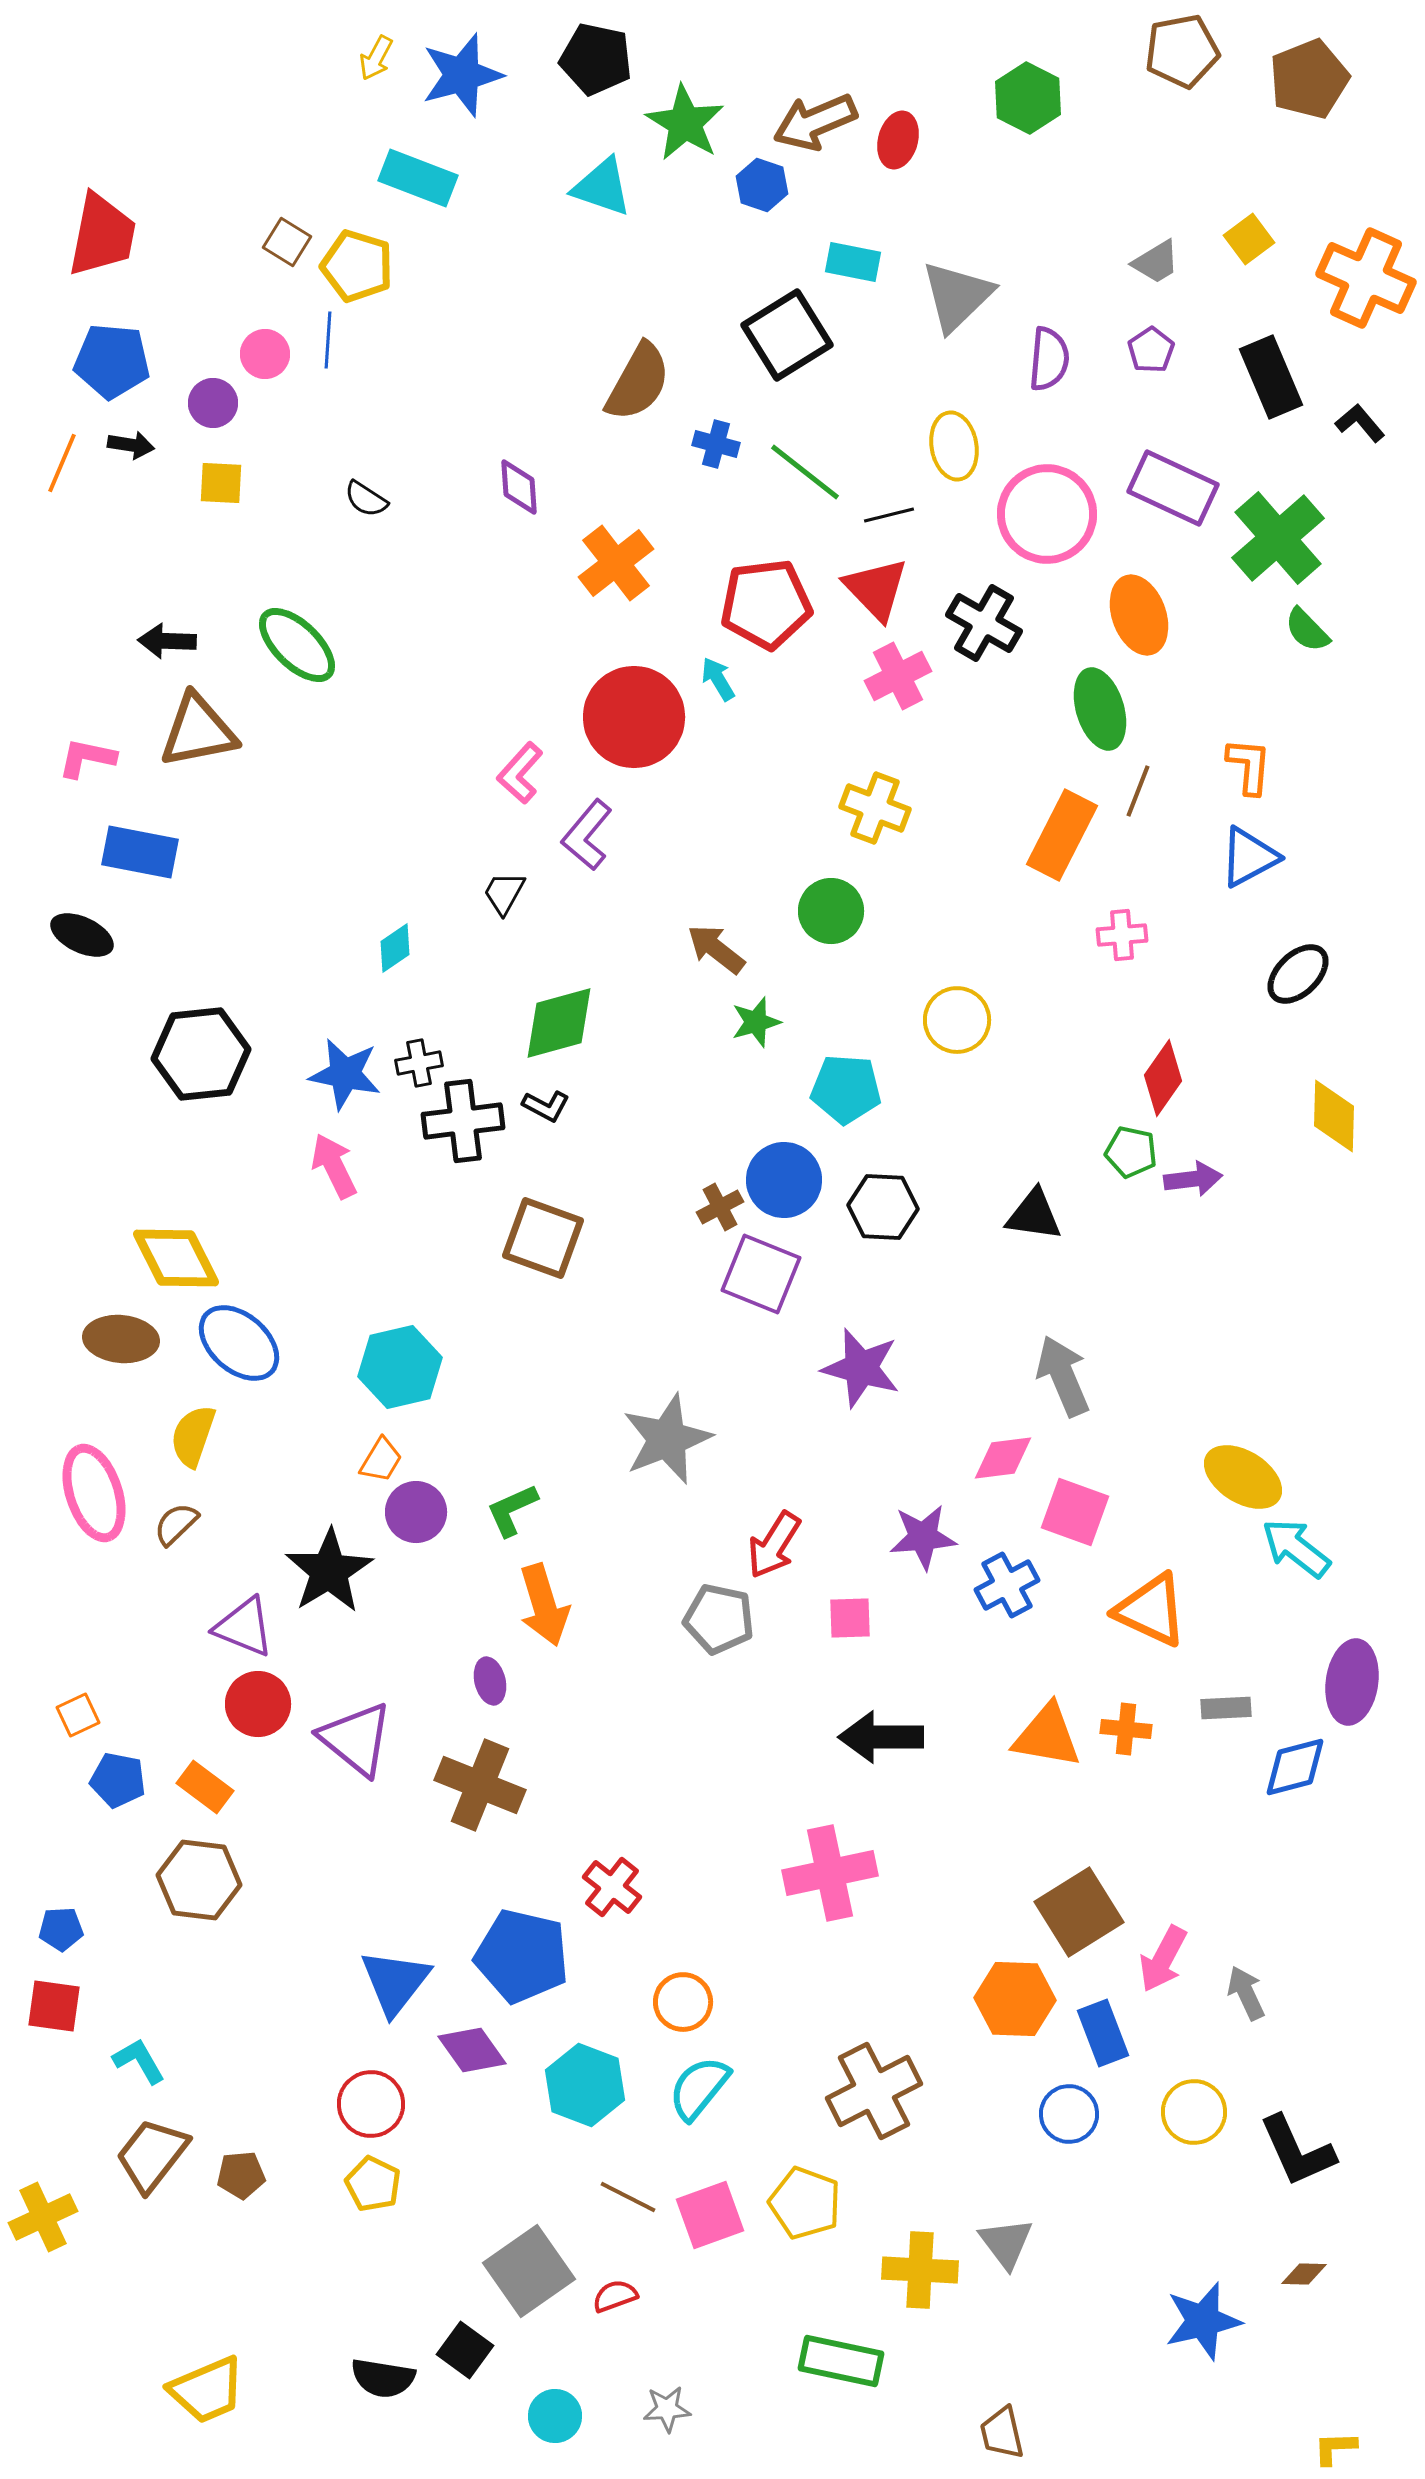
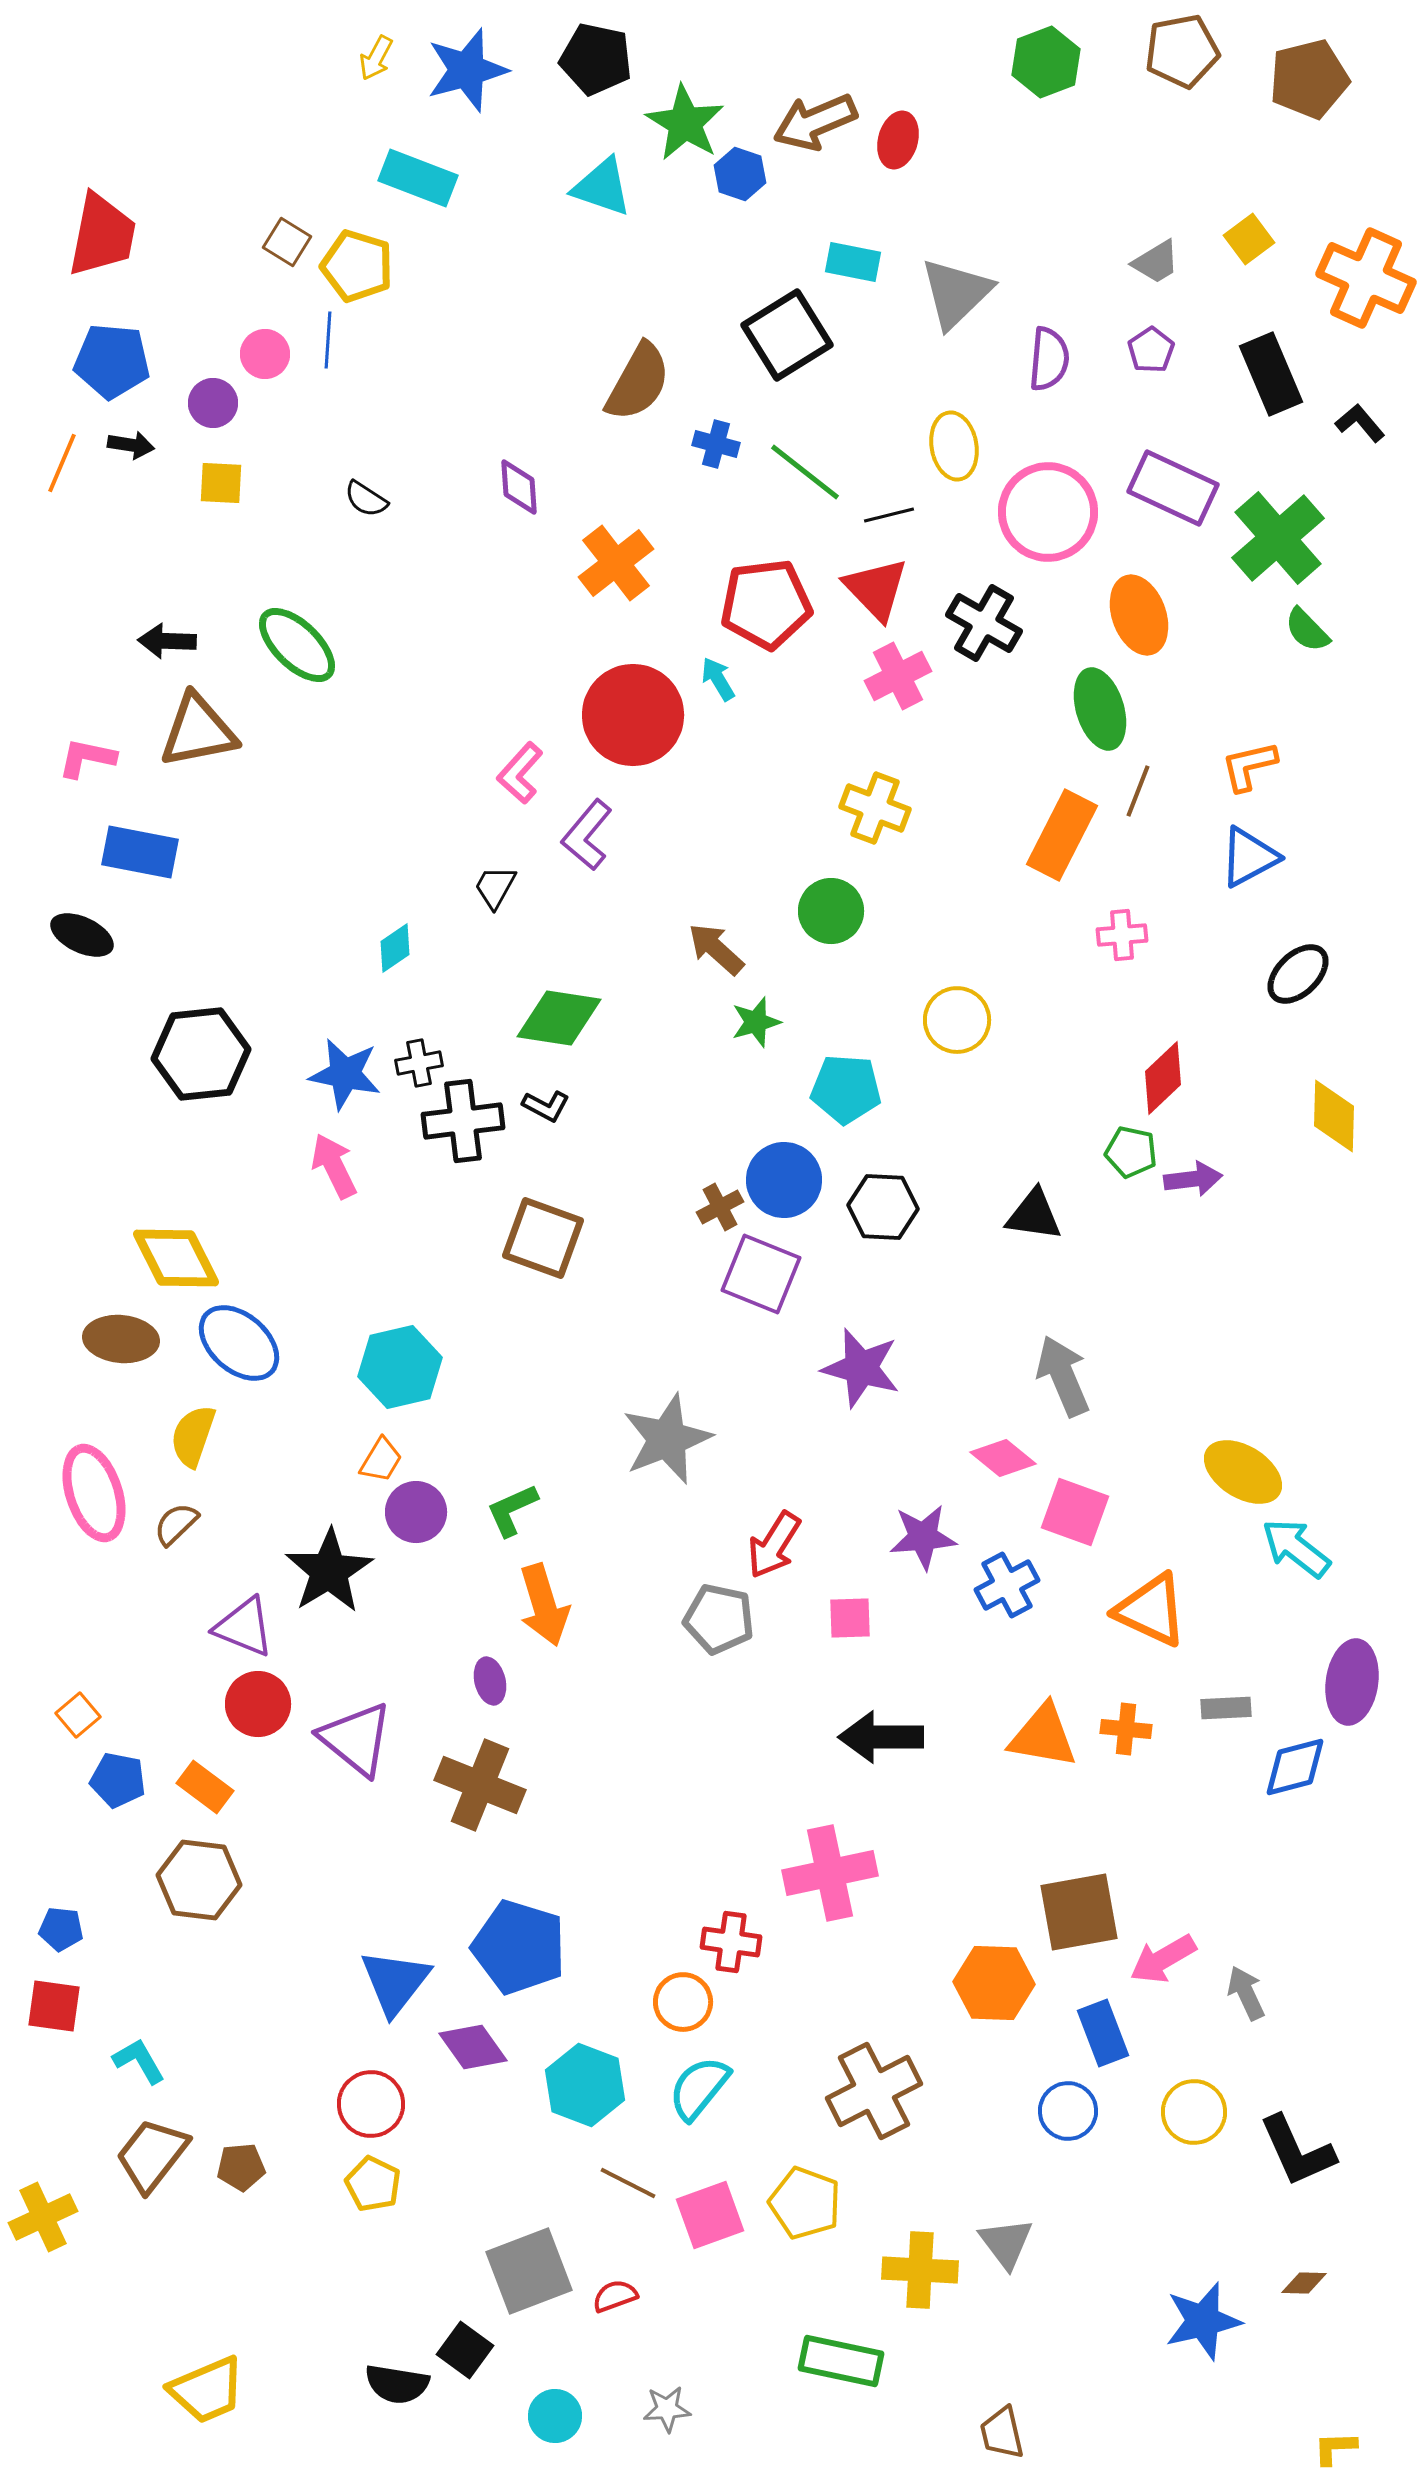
blue star at (462, 75): moved 5 px right, 5 px up
brown pentagon at (1309, 79): rotated 8 degrees clockwise
green hexagon at (1028, 98): moved 18 px right, 36 px up; rotated 12 degrees clockwise
blue hexagon at (762, 185): moved 22 px left, 11 px up
gray triangle at (957, 296): moved 1 px left, 3 px up
black rectangle at (1271, 377): moved 3 px up
pink circle at (1047, 514): moved 1 px right, 2 px up
red circle at (634, 717): moved 1 px left, 2 px up
orange L-shape at (1249, 766): rotated 108 degrees counterclockwise
black trapezoid at (504, 893): moved 9 px left, 6 px up
brown arrow at (716, 949): rotated 4 degrees clockwise
green diamond at (559, 1023): moved 5 px up; rotated 24 degrees clockwise
red diamond at (1163, 1078): rotated 12 degrees clockwise
pink diamond at (1003, 1458): rotated 46 degrees clockwise
yellow ellipse at (1243, 1477): moved 5 px up
orange square at (78, 1715): rotated 15 degrees counterclockwise
orange triangle at (1047, 1736): moved 4 px left
red cross at (612, 1887): moved 119 px right, 55 px down; rotated 30 degrees counterclockwise
brown square at (1079, 1912): rotated 22 degrees clockwise
blue pentagon at (61, 1929): rotated 9 degrees clockwise
blue pentagon at (522, 1956): moved 3 px left, 9 px up; rotated 4 degrees clockwise
pink arrow at (1163, 1959): rotated 32 degrees clockwise
orange hexagon at (1015, 1999): moved 21 px left, 16 px up
purple diamond at (472, 2050): moved 1 px right, 3 px up
blue circle at (1069, 2114): moved 1 px left, 3 px up
brown pentagon at (241, 2175): moved 8 px up
brown line at (628, 2197): moved 14 px up
gray square at (529, 2271): rotated 14 degrees clockwise
brown diamond at (1304, 2274): moved 9 px down
black semicircle at (383, 2378): moved 14 px right, 6 px down
